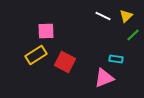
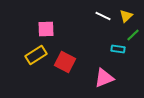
pink square: moved 2 px up
cyan rectangle: moved 2 px right, 10 px up
